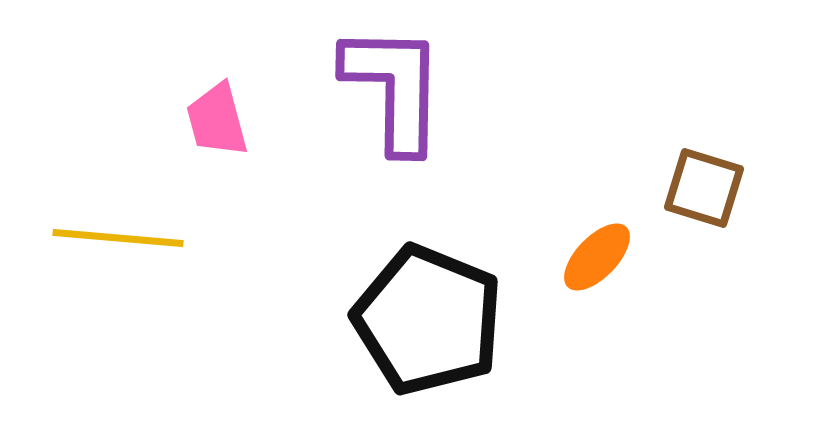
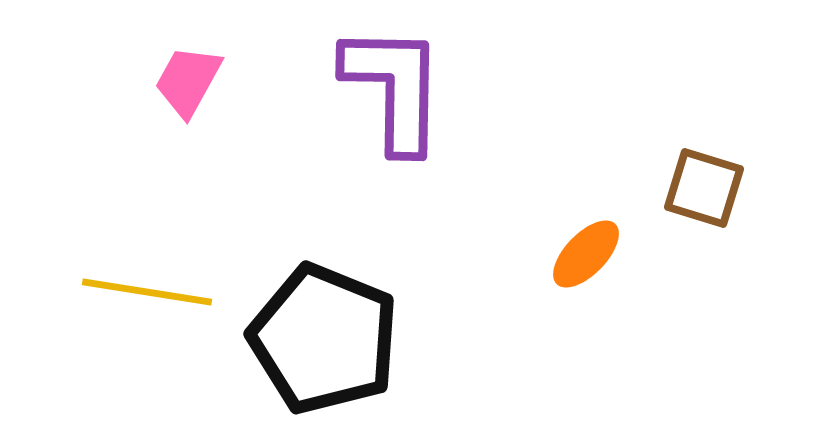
pink trapezoid: moved 29 px left, 39 px up; rotated 44 degrees clockwise
yellow line: moved 29 px right, 54 px down; rotated 4 degrees clockwise
orange ellipse: moved 11 px left, 3 px up
black pentagon: moved 104 px left, 19 px down
